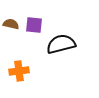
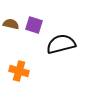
purple square: rotated 12 degrees clockwise
orange cross: rotated 24 degrees clockwise
